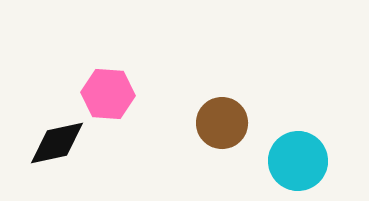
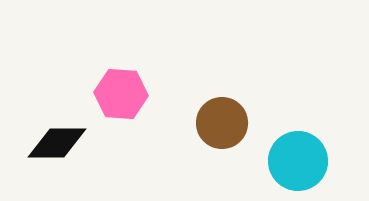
pink hexagon: moved 13 px right
black diamond: rotated 12 degrees clockwise
